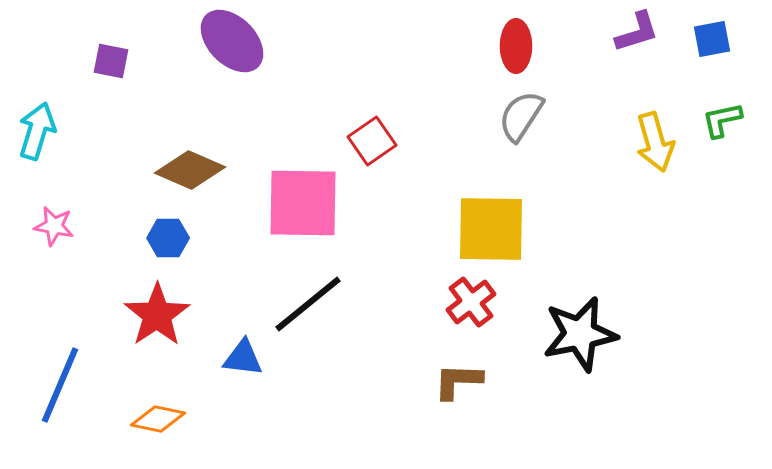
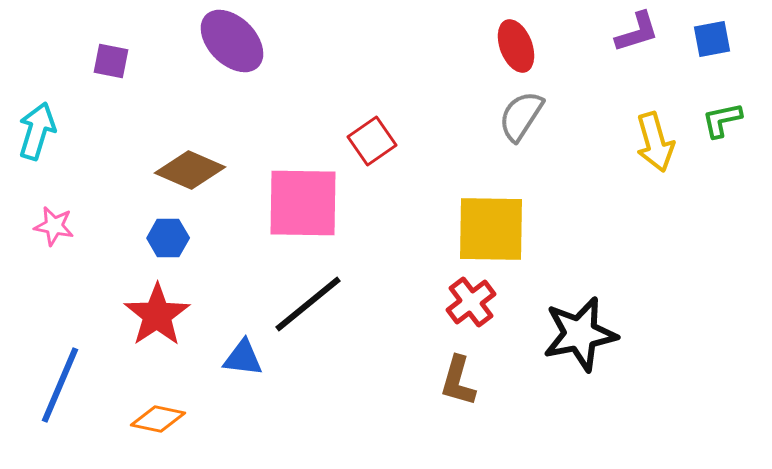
red ellipse: rotated 21 degrees counterclockwise
brown L-shape: rotated 76 degrees counterclockwise
